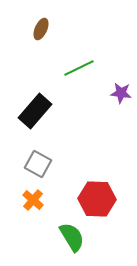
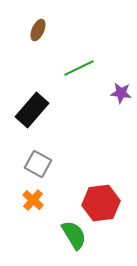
brown ellipse: moved 3 px left, 1 px down
black rectangle: moved 3 px left, 1 px up
red hexagon: moved 4 px right, 4 px down; rotated 9 degrees counterclockwise
green semicircle: moved 2 px right, 2 px up
